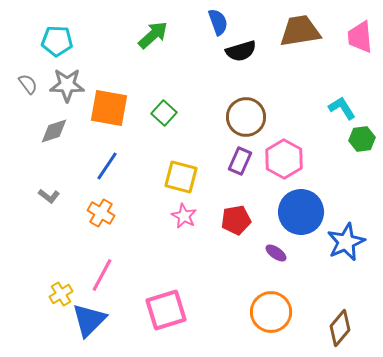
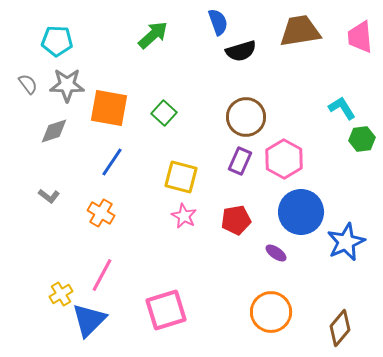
blue line: moved 5 px right, 4 px up
